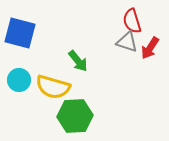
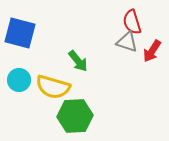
red semicircle: moved 1 px down
red arrow: moved 2 px right, 3 px down
